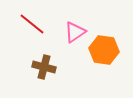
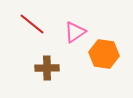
orange hexagon: moved 4 px down
brown cross: moved 3 px right, 1 px down; rotated 15 degrees counterclockwise
